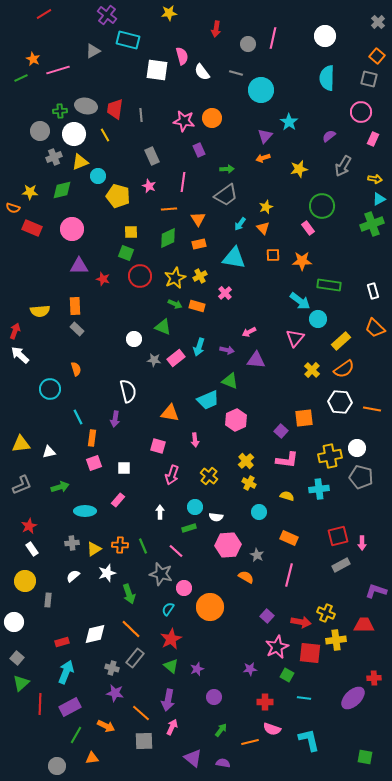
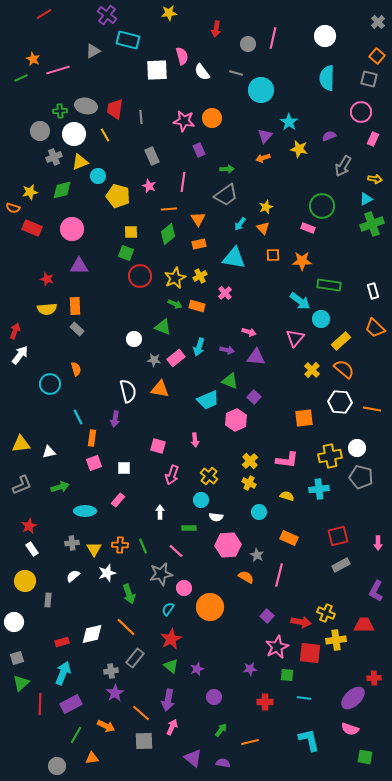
white square at (157, 70): rotated 10 degrees counterclockwise
gray line at (141, 115): moved 2 px down
purple semicircle at (329, 136): rotated 16 degrees clockwise
yellow star at (299, 169): moved 20 px up; rotated 24 degrees clockwise
yellow star at (30, 192): rotated 14 degrees counterclockwise
cyan triangle at (379, 199): moved 13 px left
pink rectangle at (308, 228): rotated 32 degrees counterclockwise
green diamond at (168, 238): moved 4 px up; rotated 15 degrees counterclockwise
red star at (103, 279): moved 56 px left
yellow semicircle at (40, 311): moved 7 px right, 2 px up
cyan circle at (318, 319): moved 3 px right
pink arrow at (249, 332): rotated 136 degrees counterclockwise
white arrow at (20, 355): rotated 84 degrees clockwise
purple triangle at (256, 360): moved 3 px up
orange semicircle at (344, 369): rotated 105 degrees counterclockwise
cyan circle at (50, 389): moved 5 px up
orange triangle at (170, 413): moved 10 px left, 24 px up
purple square at (281, 431): moved 27 px left, 34 px up
yellow cross at (246, 461): moved 4 px right
cyan circle at (195, 507): moved 6 px right, 7 px up
green rectangle at (189, 528): rotated 16 degrees clockwise
pink arrow at (362, 543): moved 16 px right
yellow triangle at (94, 549): rotated 28 degrees counterclockwise
gray star at (161, 574): rotated 25 degrees counterclockwise
pink line at (289, 575): moved 10 px left
purple L-shape at (376, 591): rotated 80 degrees counterclockwise
orange line at (131, 629): moved 5 px left, 2 px up
white diamond at (95, 634): moved 3 px left
gray square at (17, 658): rotated 32 degrees clockwise
gray cross at (112, 668): moved 1 px left, 3 px down; rotated 24 degrees counterclockwise
cyan arrow at (66, 672): moved 3 px left, 1 px down
green square at (287, 675): rotated 24 degrees counterclockwise
purple star at (115, 693): rotated 30 degrees clockwise
purple rectangle at (70, 707): moved 1 px right, 3 px up
pink semicircle at (272, 729): moved 78 px right
